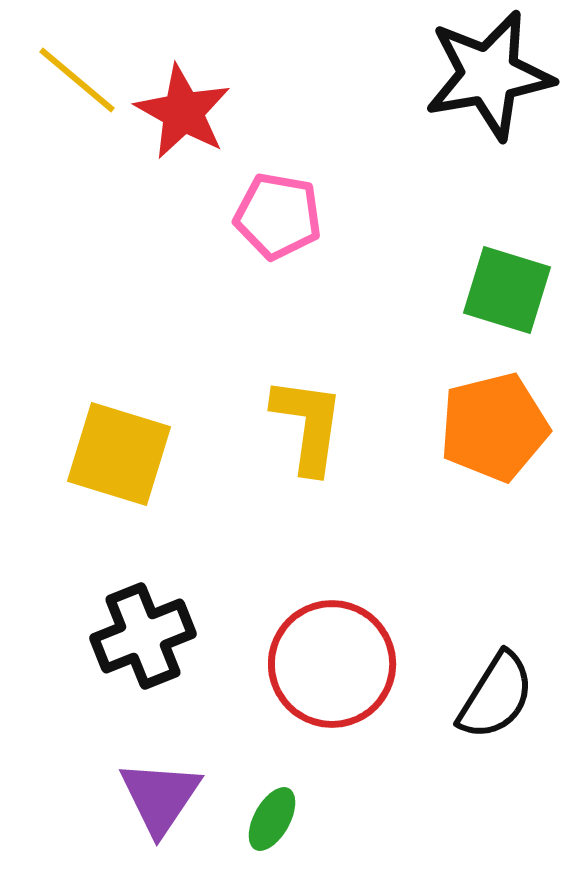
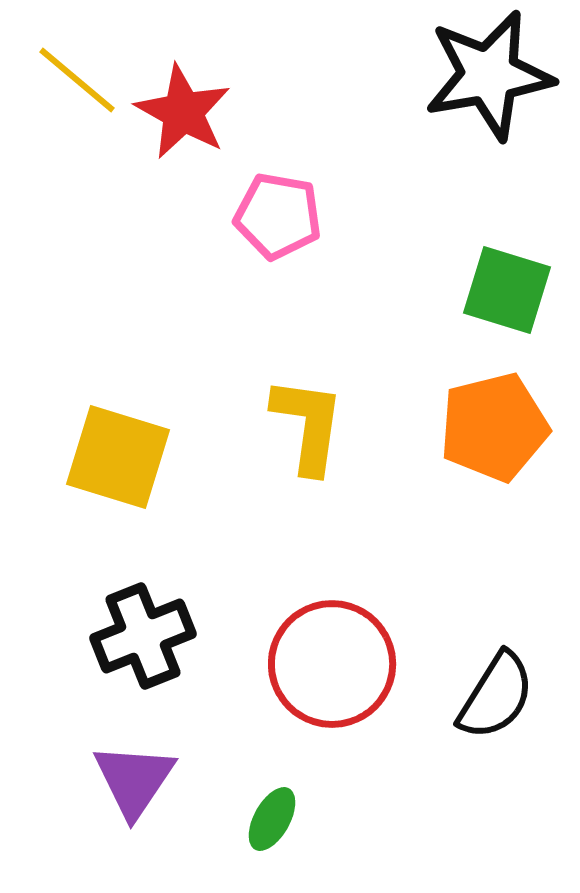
yellow square: moved 1 px left, 3 px down
purple triangle: moved 26 px left, 17 px up
